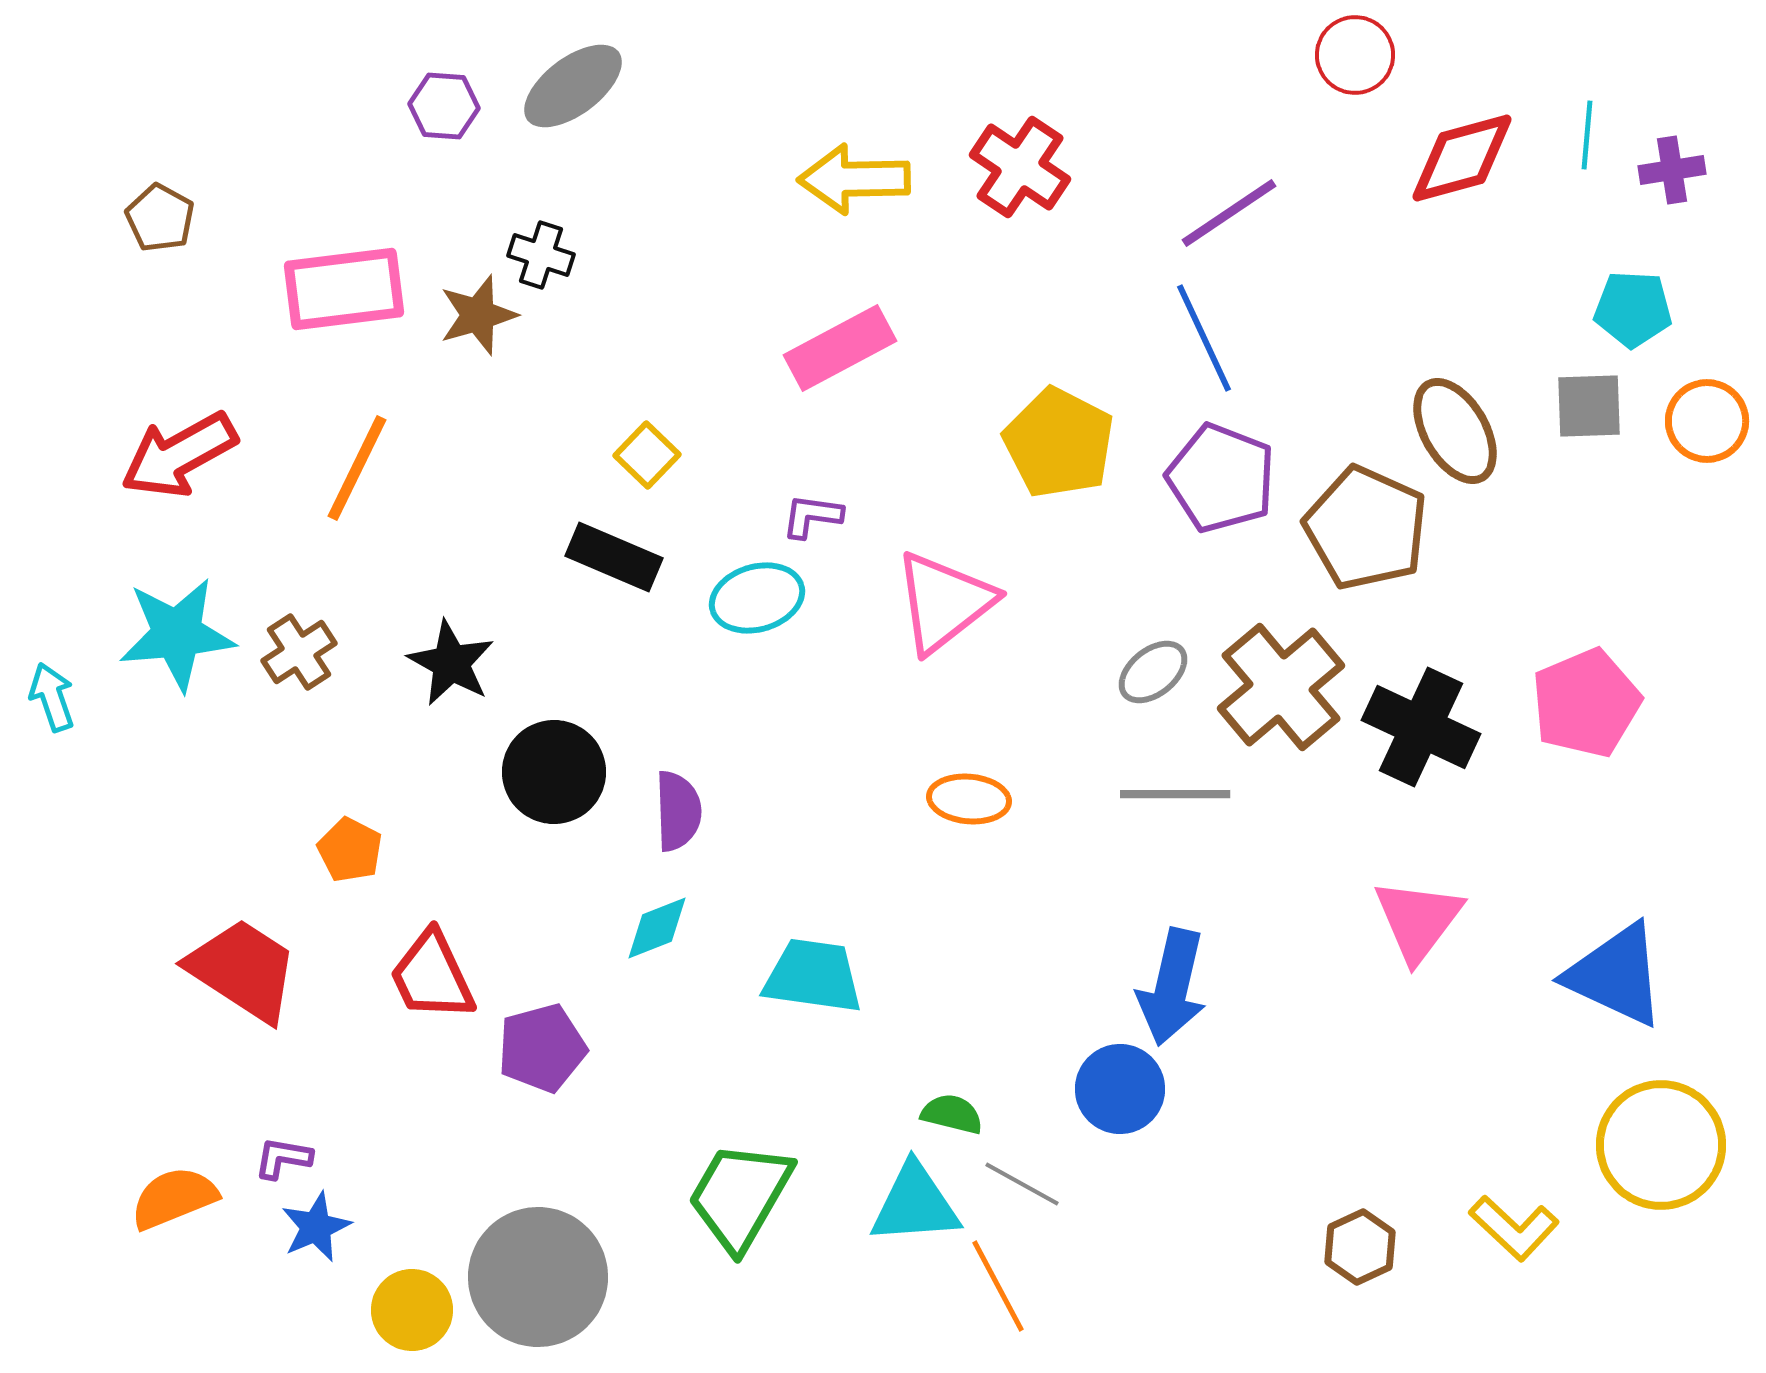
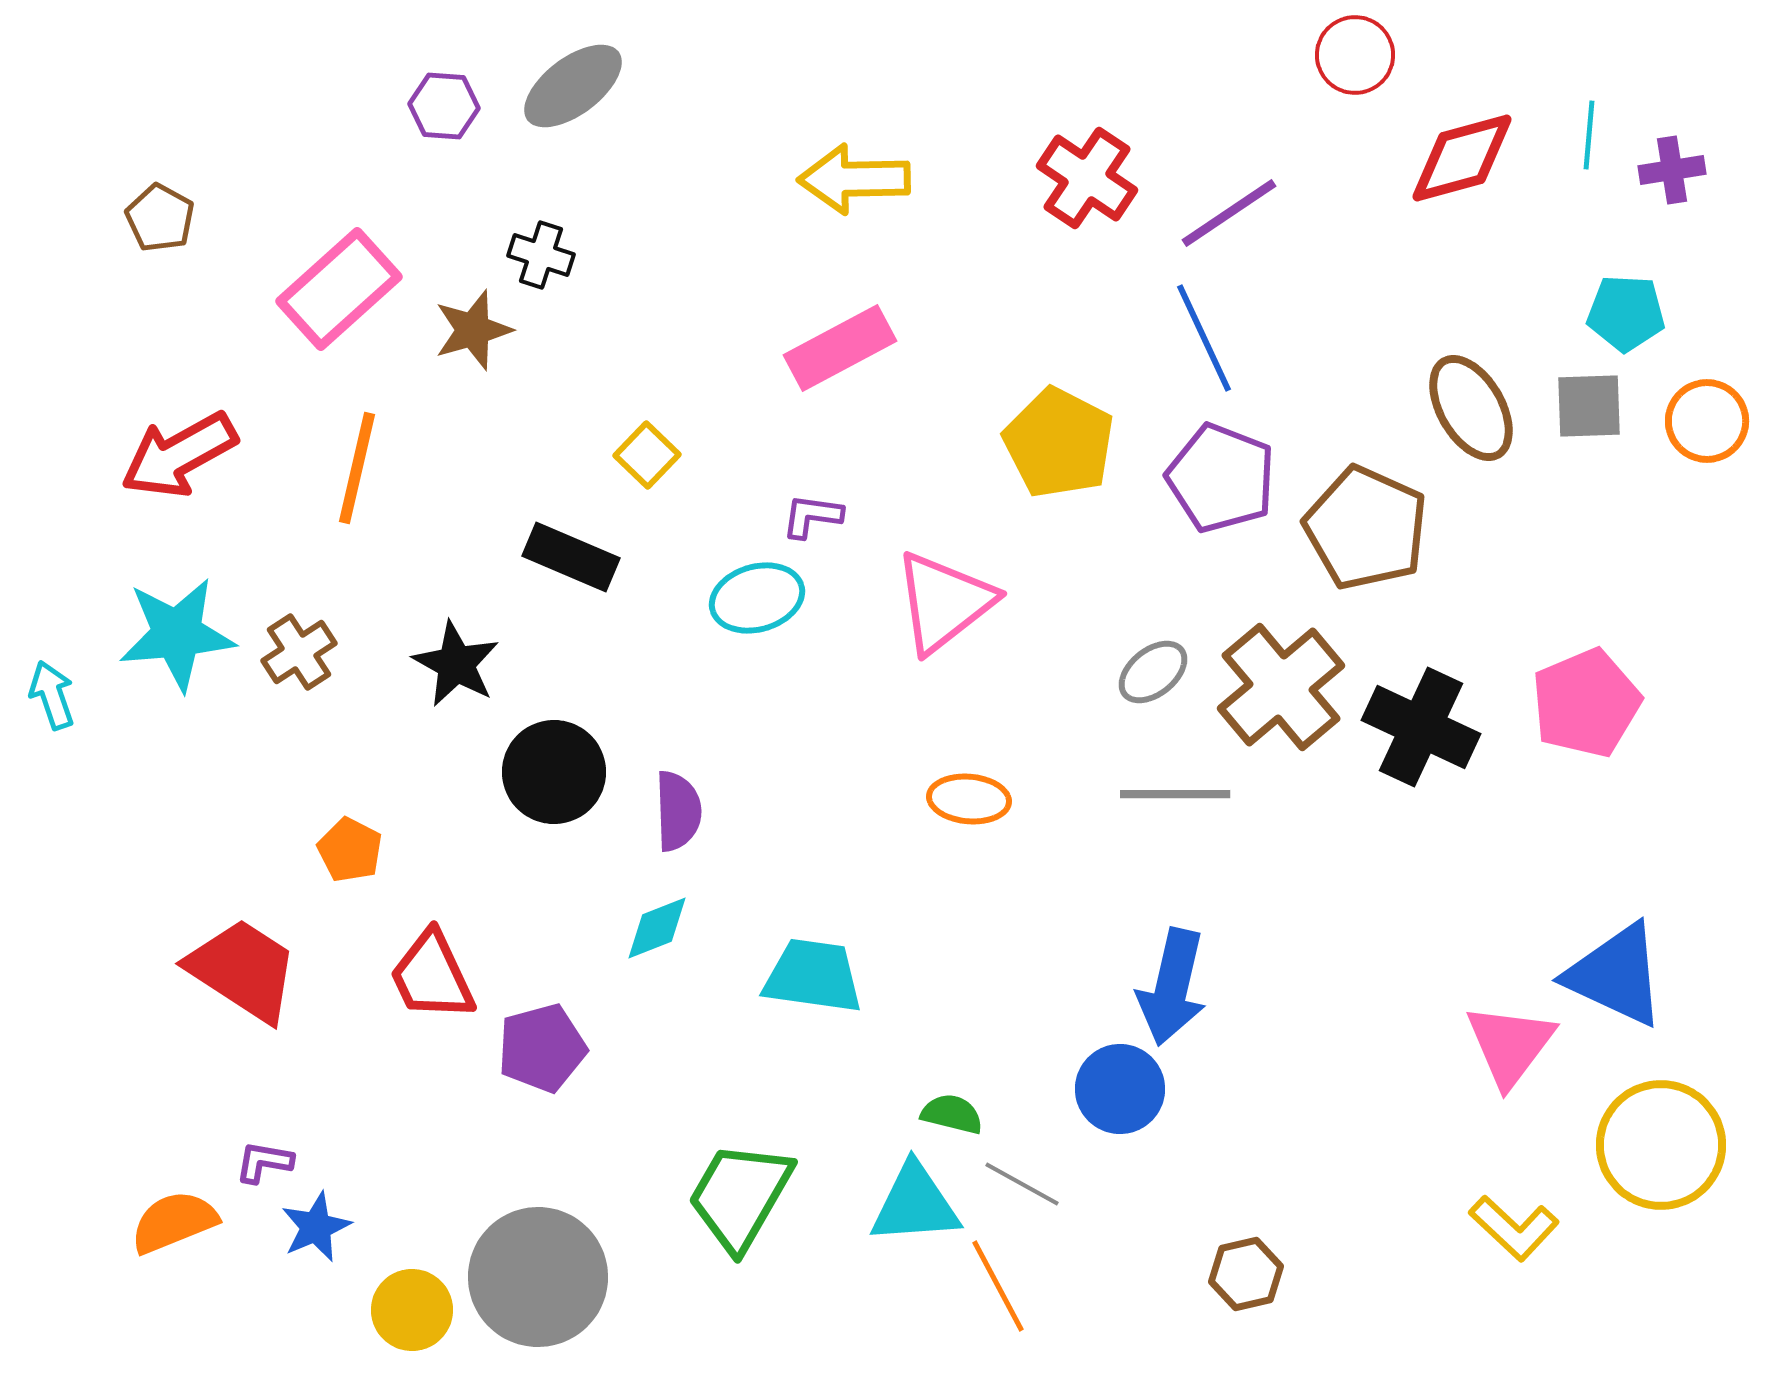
cyan line at (1587, 135): moved 2 px right
red cross at (1020, 167): moved 67 px right, 11 px down
pink rectangle at (344, 289): moved 5 px left; rotated 35 degrees counterclockwise
cyan pentagon at (1633, 309): moved 7 px left, 4 px down
brown star at (478, 315): moved 5 px left, 15 px down
brown ellipse at (1455, 431): moved 16 px right, 23 px up
orange line at (357, 468): rotated 13 degrees counterclockwise
black rectangle at (614, 557): moved 43 px left
black star at (451, 663): moved 5 px right, 1 px down
cyan arrow at (52, 697): moved 2 px up
pink triangle at (1418, 920): moved 92 px right, 125 px down
purple L-shape at (283, 1158): moved 19 px left, 4 px down
orange semicircle at (174, 1198): moved 24 px down
brown hexagon at (1360, 1247): moved 114 px left, 27 px down; rotated 12 degrees clockwise
